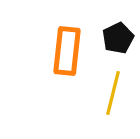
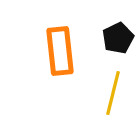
orange rectangle: moved 7 px left; rotated 12 degrees counterclockwise
